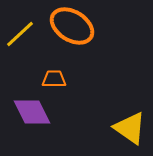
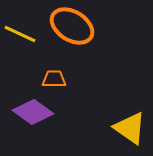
yellow line: rotated 68 degrees clockwise
purple diamond: moved 1 px right; rotated 27 degrees counterclockwise
